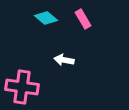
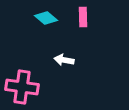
pink rectangle: moved 2 px up; rotated 30 degrees clockwise
